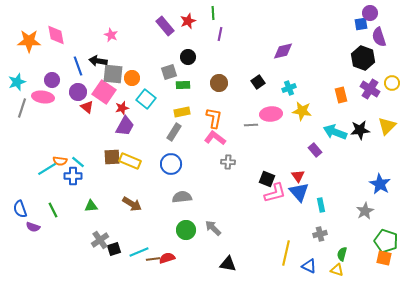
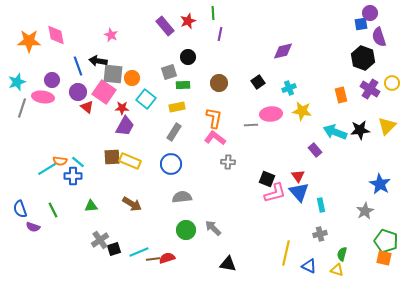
red star at (122, 108): rotated 16 degrees clockwise
yellow rectangle at (182, 112): moved 5 px left, 5 px up
